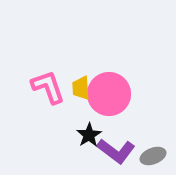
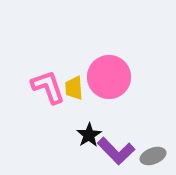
yellow trapezoid: moved 7 px left
pink circle: moved 17 px up
purple L-shape: rotated 9 degrees clockwise
